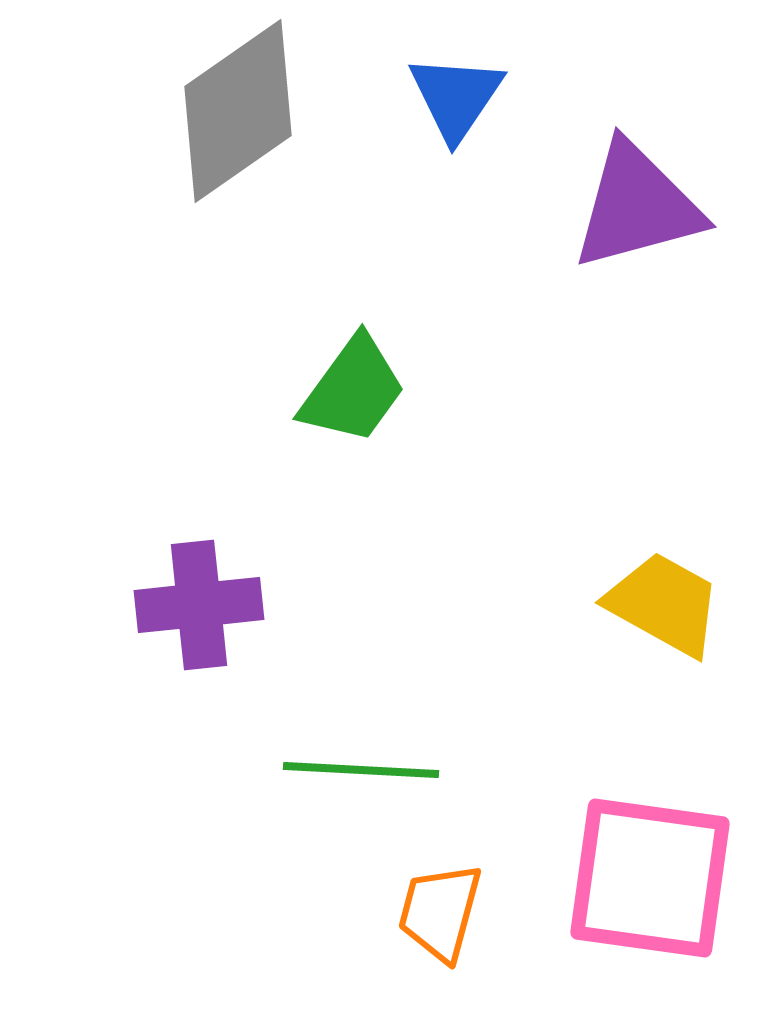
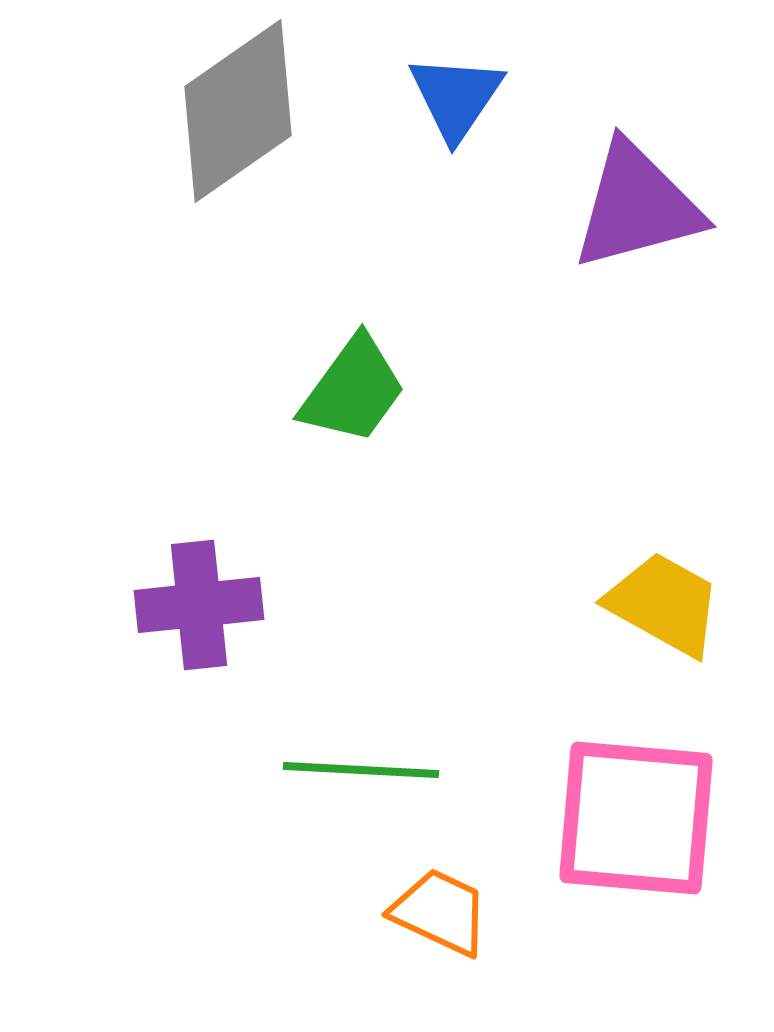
pink square: moved 14 px left, 60 px up; rotated 3 degrees counterclockwise
orange trapezoid: rotated 100 degrees clockwise
